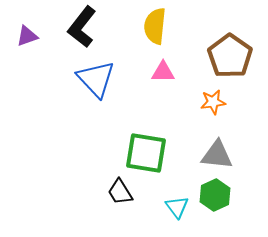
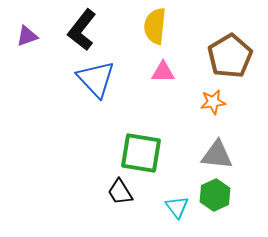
black L-shape: moved 3 px down
brown pentagon: rotated 6 degrees clockwise
green square: moved 5 px left
